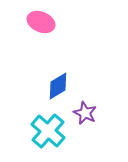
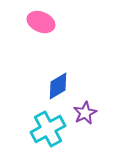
purple star: rotated 20 degrees clockwise
cyan cross: moved 2 px up; rotated 20 degrees clockwise
